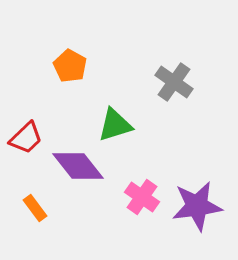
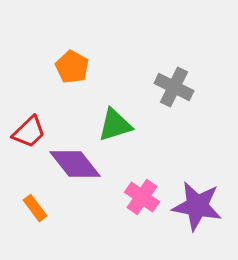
orange pentagon: moved 2 px right, 1 px down
gray cross: moved 5 px down; rotated 9 degrees counterclockwise
red trapezoid: moved 3 px right, 6 px up
purple diamond: moved 3 px left, 2 px up
purple star: rotated 18 degrees clockwise
